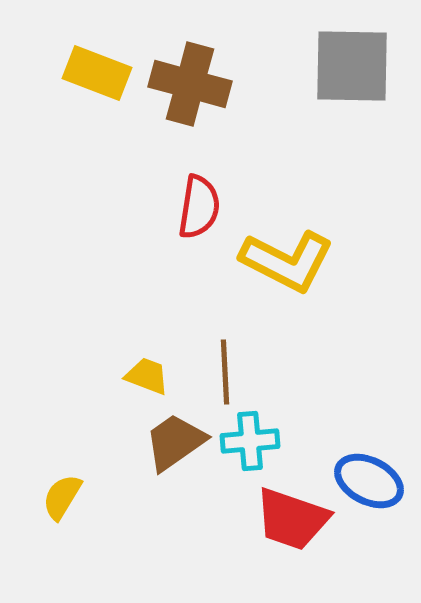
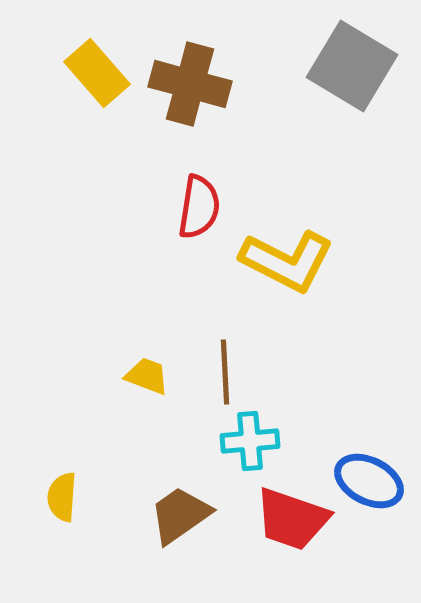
gray square: rotated 30 degrees clockwise
yellow rectangle: rotated 28 degrees clockwise
brown trapezoid: moved 5 px right, 73 px down
yellow semicircle: rotated 27 degrees counterclockwise
